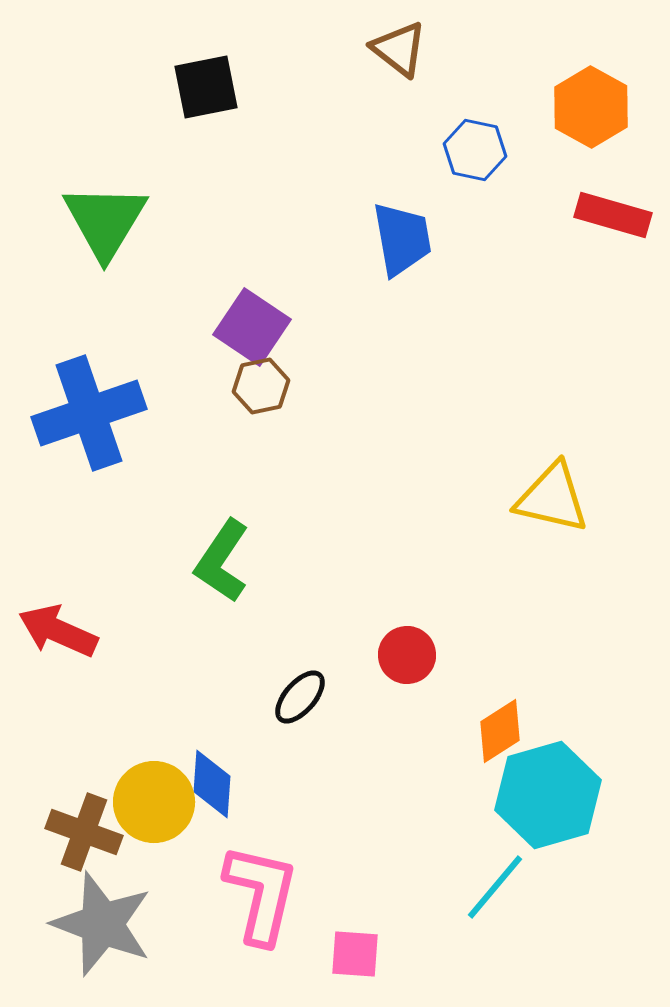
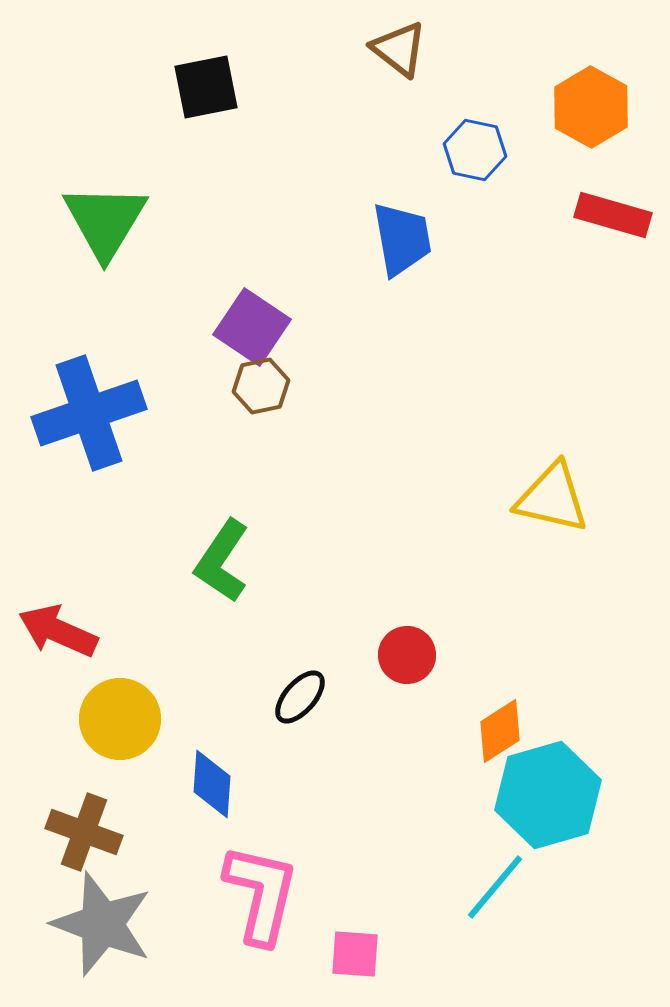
yellow circle: moved 34 px left, 83 px up
